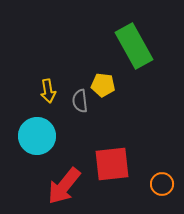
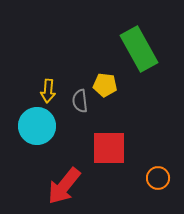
green rectangle: moved 5 px right, 3 px down
yellow pentagon: moved 2 px right
yellow arrow: rotated 15 degrees clockwise
cyan circle: moved 10 px up
red square: moved 3 px left, 16 px up; rotated 6 degrees clockwise
orange circle: moved 4 px left, 6 px up
